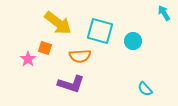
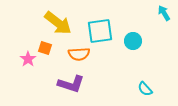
cyan square: rotated 24 degrees counterclockwise
orange semicircle: moved 1 px left, 2 px up
